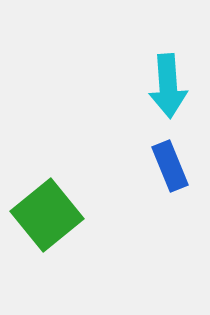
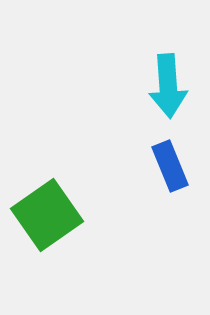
green square: rotated 4 degrees clockwise
